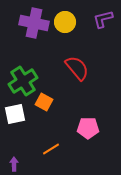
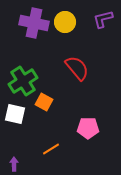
white square: rotated 25 degrees clockwise
